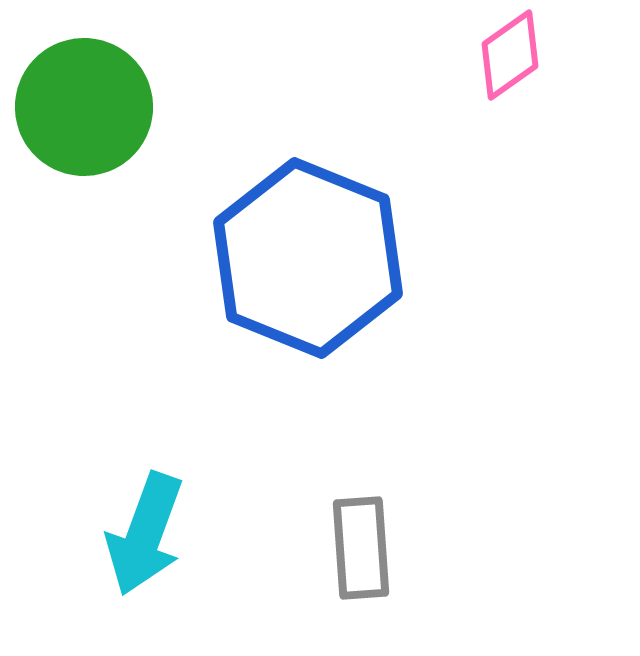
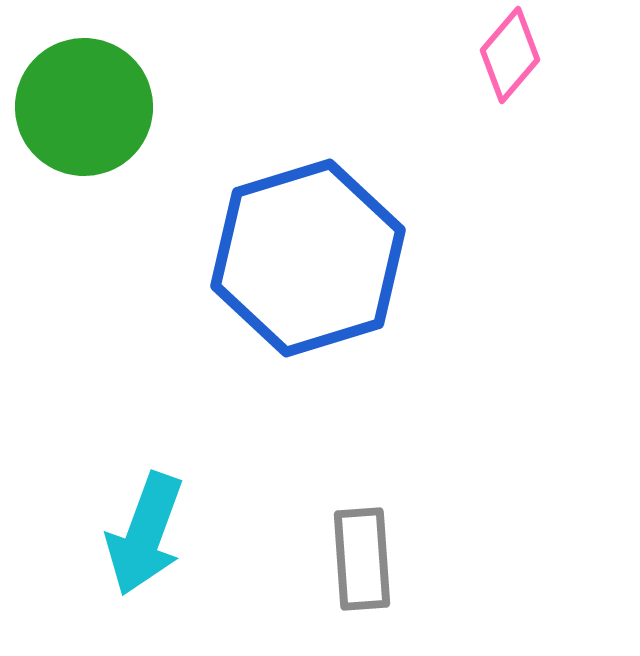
pink diamond: rotated 14 degrees counterclockwise
blue hexagon: rotated 21 degrees clockwise
gray rectangle: moved 1 px right, 11 px down
